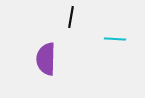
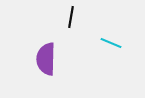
cyan line: moved 4 px left, 4 px down; rotated 20 degrees clockwise
